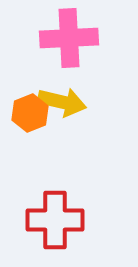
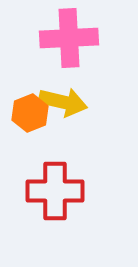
yellow arrow: moved 1 px right
red cross: moved 29 px up
